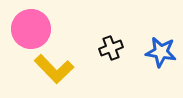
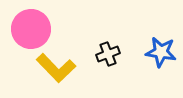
black cross: moved 3 px left, 6 px down
yellow L-shape: moved 2 px right, 1 px up
